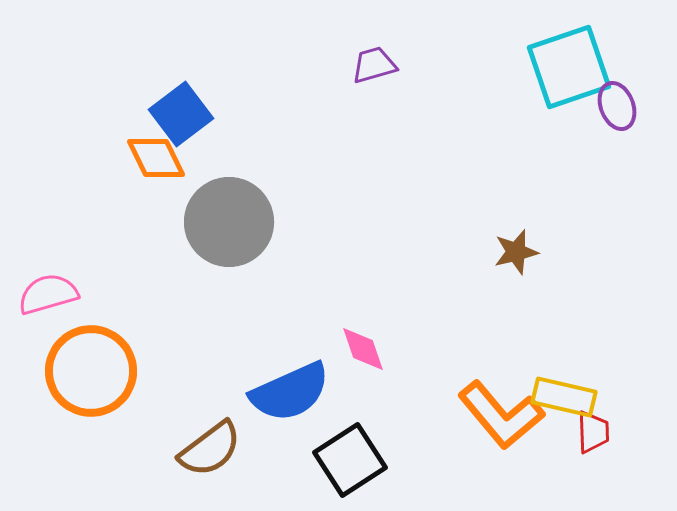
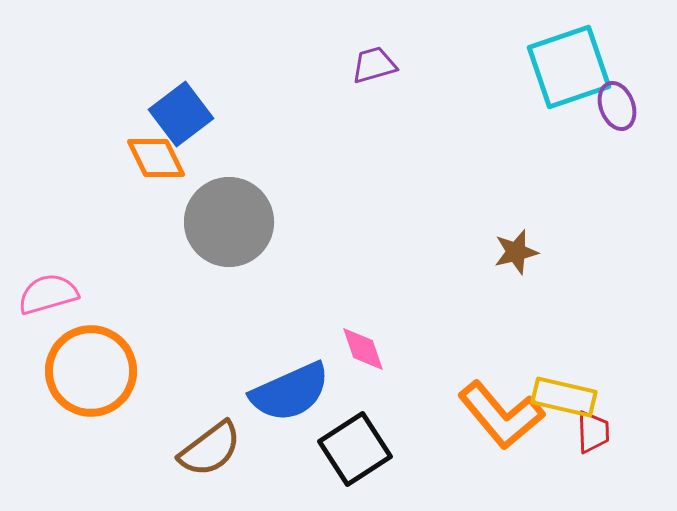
black square: moved 5 px right, 11 px up
